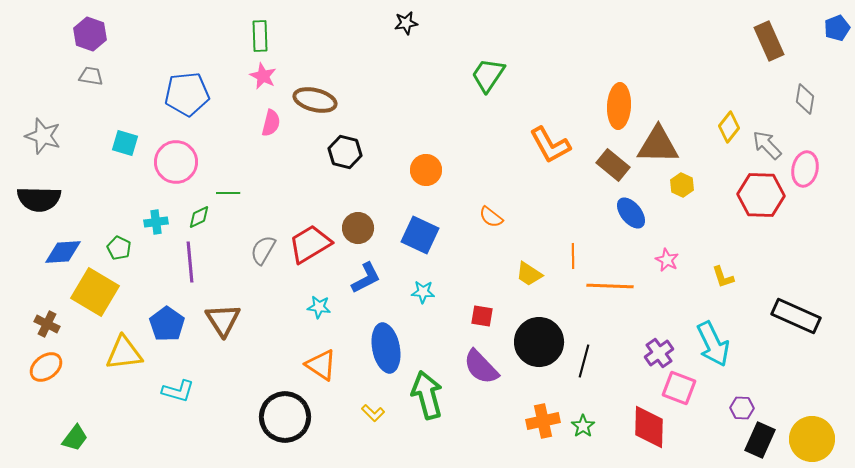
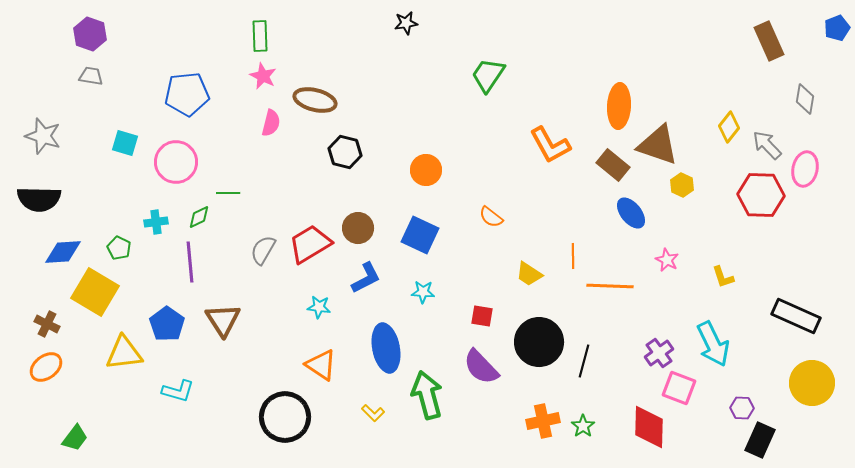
brown triangle at (658, 145): rotated 18 degrees clockwise
yellow circle at (812, 439): moved 56 px up
